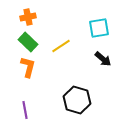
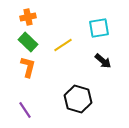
yellow line: moved 2 px right, 1 px up
black arrow: moved 2 px down
black hexagon: moved 1 px right, 1 px up
purple line: rotated 24 degrees counterclockwise
